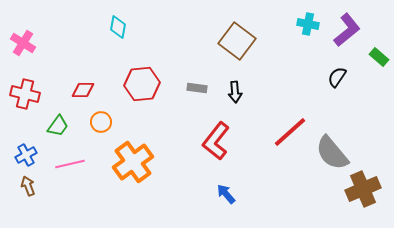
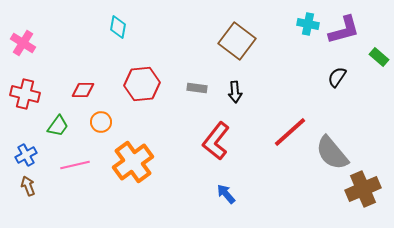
purple L-shape: moved 3 px left; rotated 24 degrees clockwise
pink line: moved 5 px right, 1 px down
